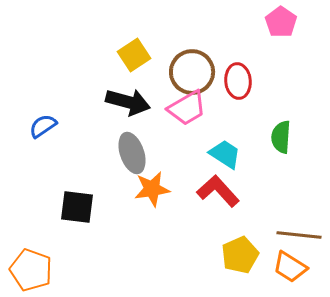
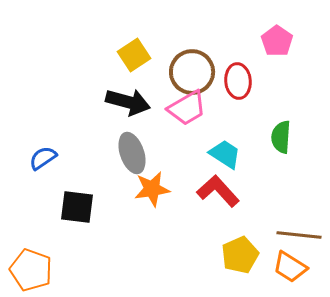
pink pentagon: moved 4 px left, 19 px down
blue semicircle: moved 32 px down
